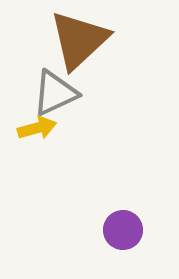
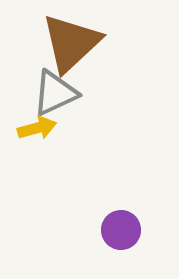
brown triangle: moved 8 px left, 3 px down
purple circle: moved 2 px left
